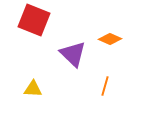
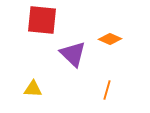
red square: moved 8 px right; rotated 16 degrees counterclockwise
orange line: moved 2 px right, 4 px down
